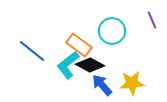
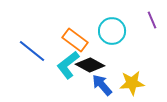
orange rectangle: moved 4 px left, 5 px up
